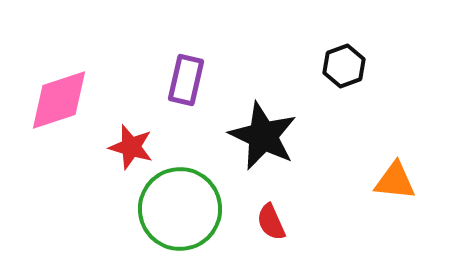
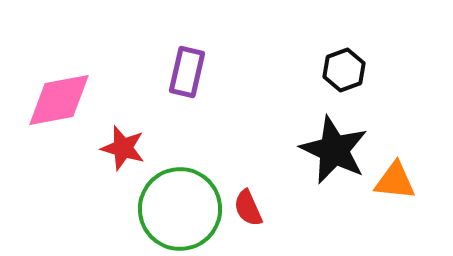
black hexagon: moved 4 px down
purple rectangle: moved 1 px right, 8 px up
pink diamond: rotated 8 degrees clockwise
black star: moved 71 px right, 14 px down
red star: moved 8 px left, 1 px down
red semicircle: moved 23 px left, 14 px up
